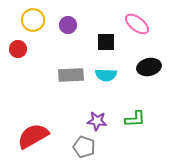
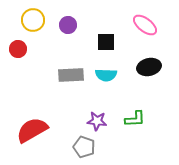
pink ellipse: moved 8 px right, 1 px down
red semicircle: moved 1 px left, 6 px up
